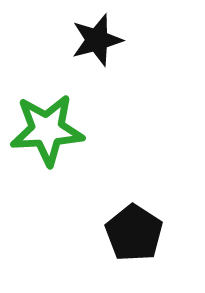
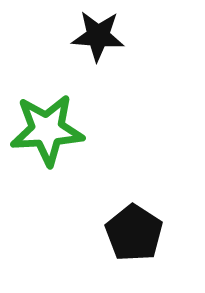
black star: moved 1 px right, 4 px up; rotated 20 degrees clockwise
